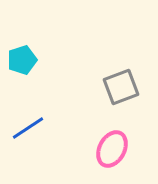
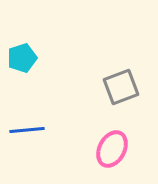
cyan pentagon: moved 2 px up
blue line: moved 1 px left, 2 px down; rotated 28 degrees clockwise
